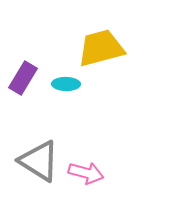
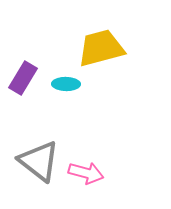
gray triangle: rotated 6 degrees clockwise
